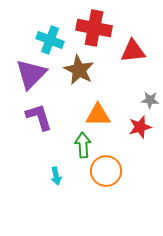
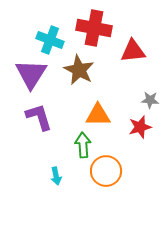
purple triangle: rotated 12 degrees counterclockwise
